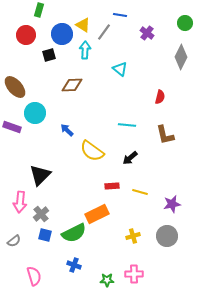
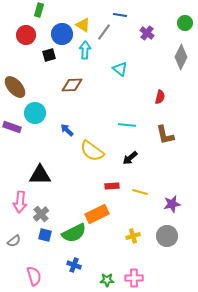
black triangle: rotated 45 degrees clockwise
pink cross: moved 4 px down
